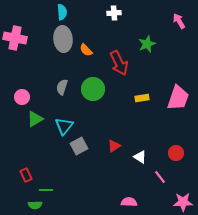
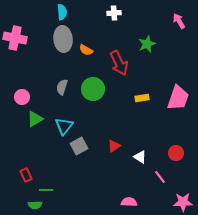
orange semicircle: rotated 16 degrees counterclockwise
